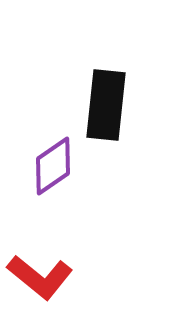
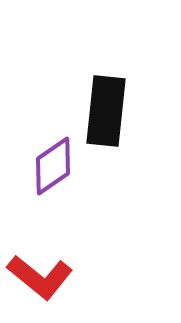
black rectangle: moved 6 px down
